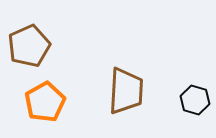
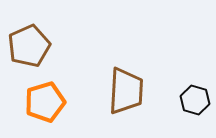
orange pentagon: rotated 12 degrees clockwise
